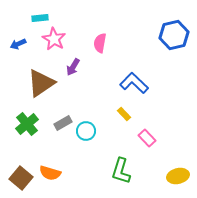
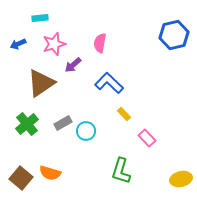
pink star: moved 5 px down; rotated 25 degrees clockwise
purple arrow: moved 2 px up; rotated 18 degrees clockwise
blue L-shape: moved 25 px left
yellow ellipse: moved 3 px right, 3 px down
